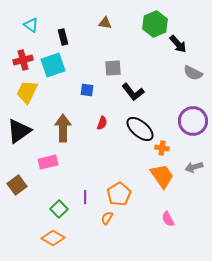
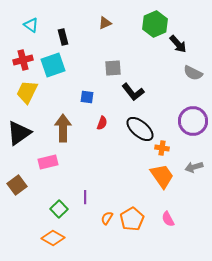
brown triangle: rotated 32 degrees counterclockwise
blue square: moved 7 px down
black triangle: moved 2 px down
orange pentagon: moved 13 px right, 25 px down
